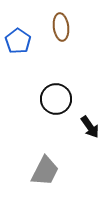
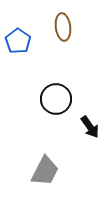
brown ellipse: moved 2 px right
